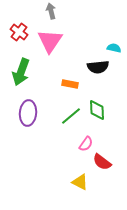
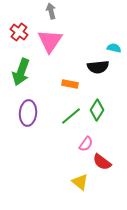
green diamond: rotated 35 degrees clockwise
yellow triangle: rotated 12 degrees clockwise
